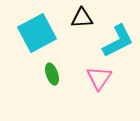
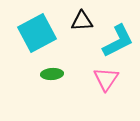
black triangle: moved 3 px down
green ellipse: rotated 75 degrees counterclockwise
pink triangle: moved 7 px right, 1 px down
